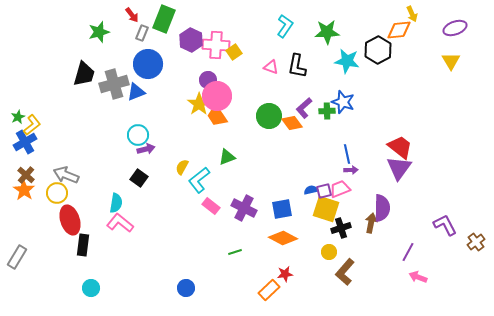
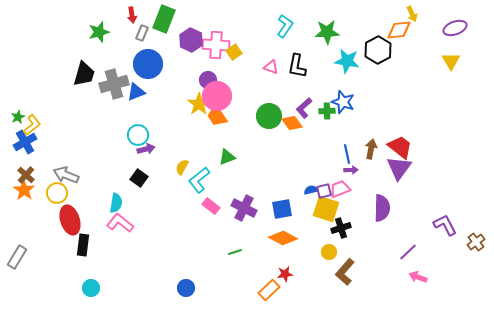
red arrow at (132, 15): rotated 28 degrees clockwise
brown arrow at (371, 223): moved 74 px up
purple line at (408, 252): rotated 18 degrees clockwise
